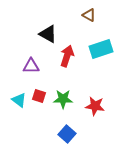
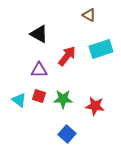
black triangle: moved 9 px left
red arrow: rotated 20 degrees clockwise
purple triangle: moved 8 px right, 4 px down
